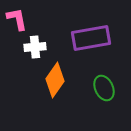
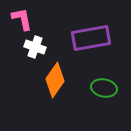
pink L-shape: moved 5 px right
white cross: rotated 25 degrees clockwise
green ellipse: rotated 55 degrees counterclockwise
